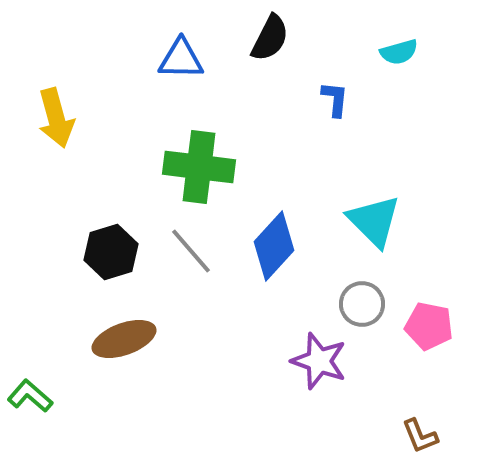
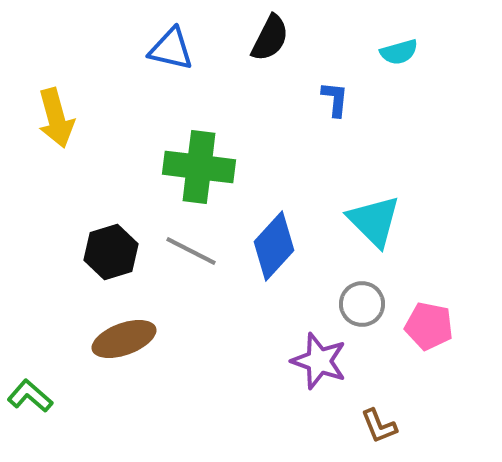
blue triangle: moved 10 px left, 10 px up; rotated 12 degrees clockwise
gray line: rotated 22 degrees counterclockwise
brown L-shape: moved 41 px left, 10 px up
